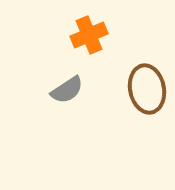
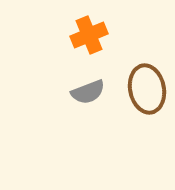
gray semicircle: moved 21 px right, 2 px down; rotated 12 degrees clockwise
